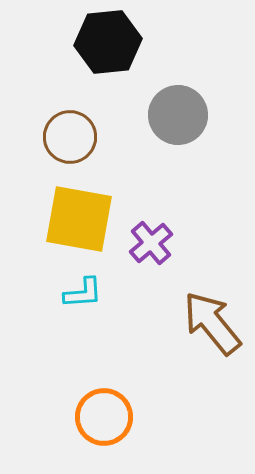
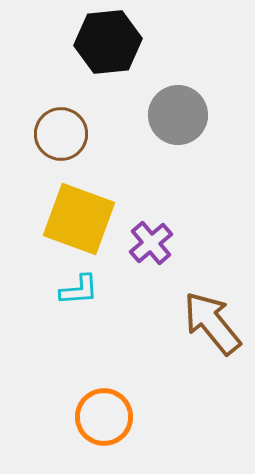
brown circle: moved 9 px left, 3 px up
yellow square: rotated 10 degrees clockwise
cyan L-shape: moved 4 px left, 3 px up
